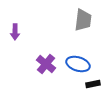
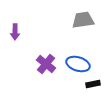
gray trapezoid: rotated 105 degrees counterclockwise
